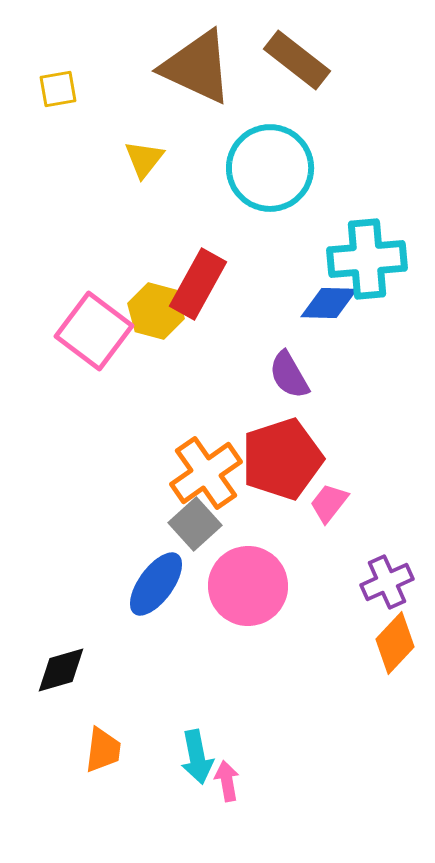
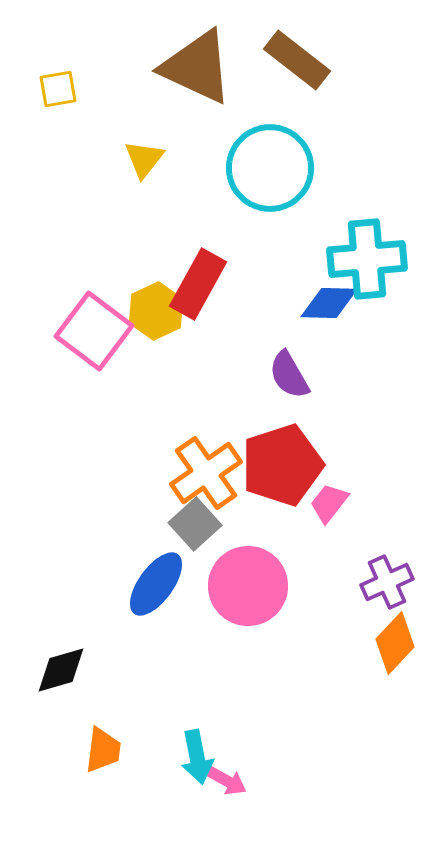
yellow hexagon: rotated 20 degrees clockwise
red pentagon: moved 6 px down
pink arrow: rotated 129 degrees clockwise
